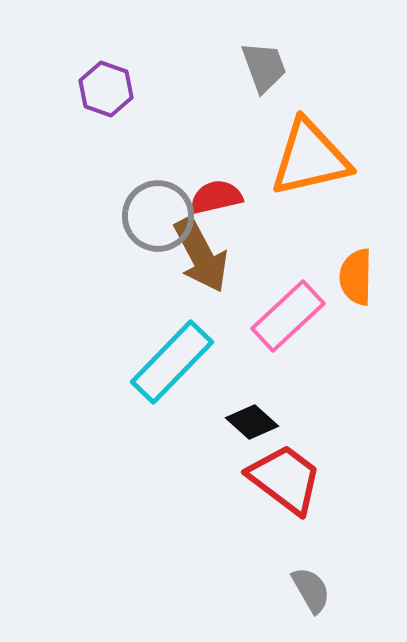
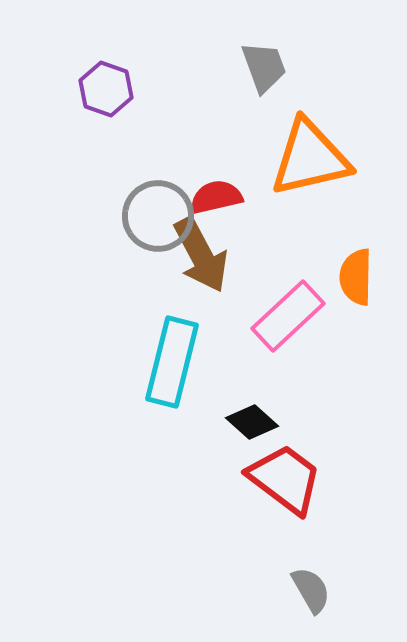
cyan rectangle: rotated 30 degrees counterclockwise
